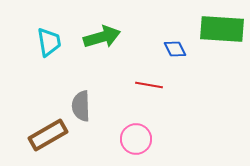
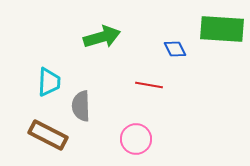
cyan trapezoid: moved 40 px down; rotated 12 degrees clockwise
brown rectangle: rotated 57 degrees clockwise
